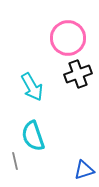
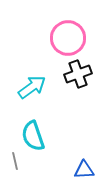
cyan arrow: rotated 96 degrees counterclockwise
blue triangle: rotated 15 degrees clockwise
